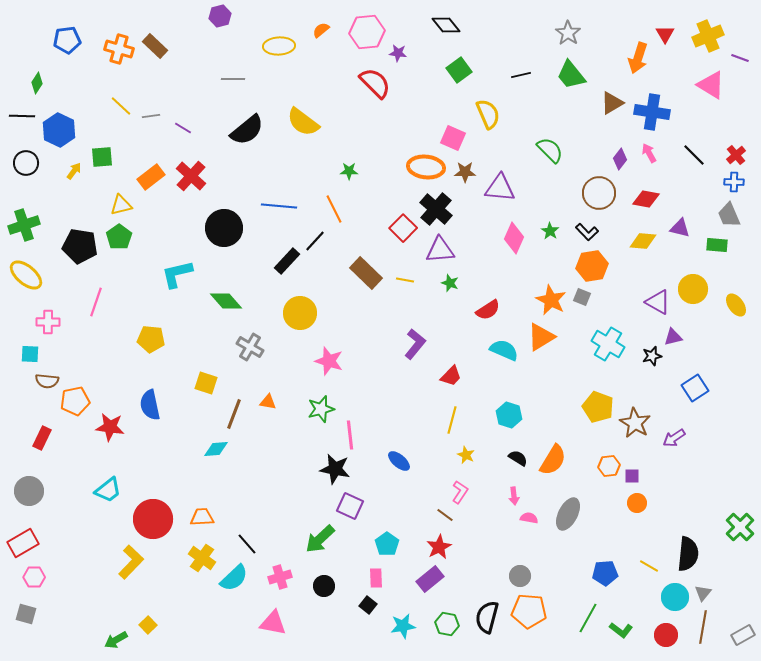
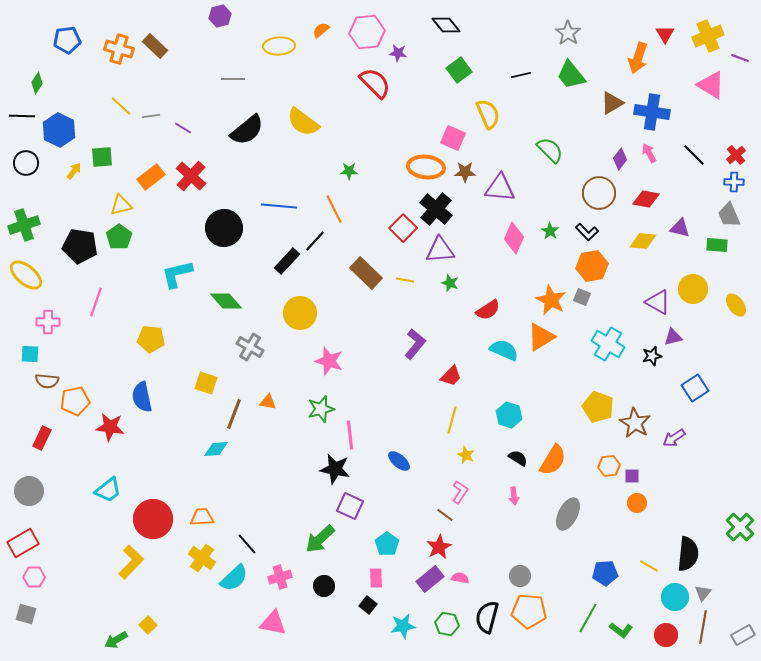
blue semicircle at (150, 405): moved 8 px left, 8 px up
pink semicircle at (529, 518): moved 69 px left, 60 px down
